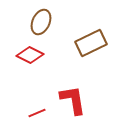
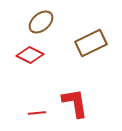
brown ellipse: rotated 25 degrees clockwise
red L-shape: moved 2 px right, 3 px down
red line: rotated 18 degrees clockwise
